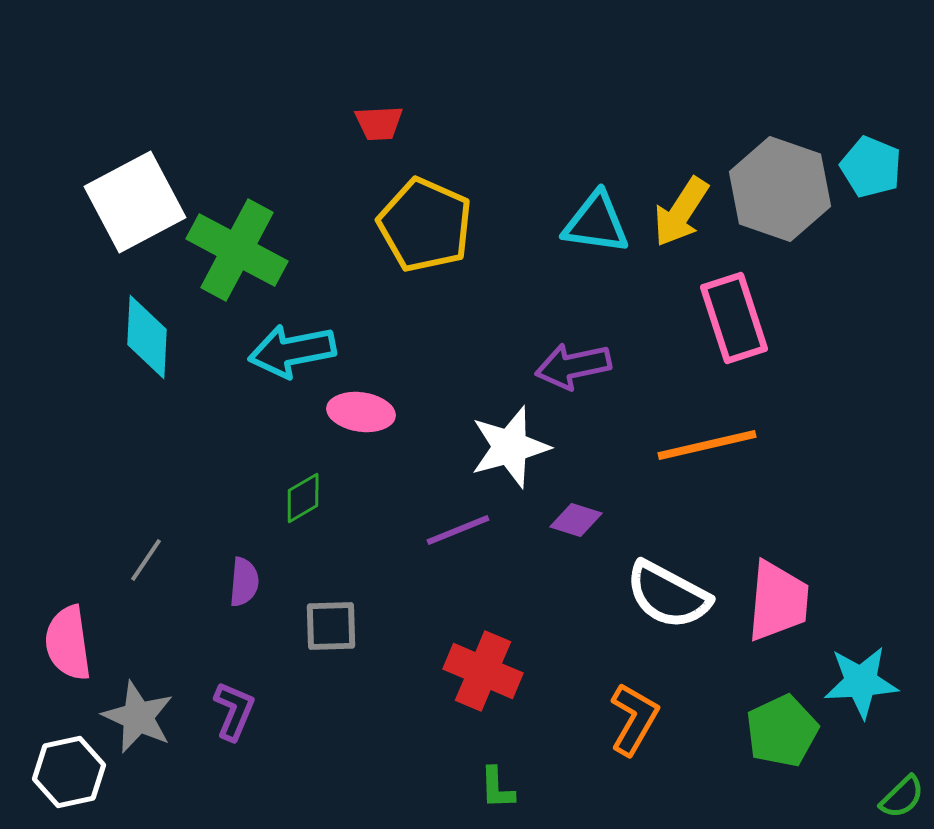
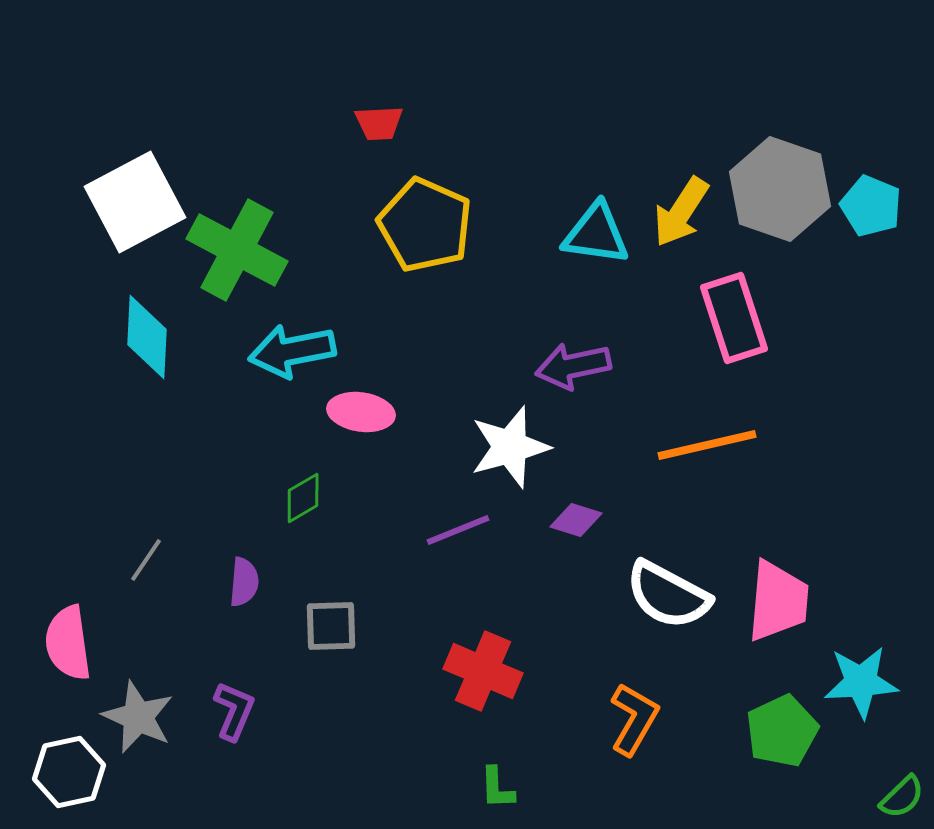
cyan pentagon: moved 39 px down
cyan triangle: moved 11 px down
